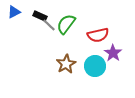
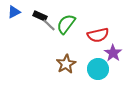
cyan circle: moved 3 px right, 3 px down
